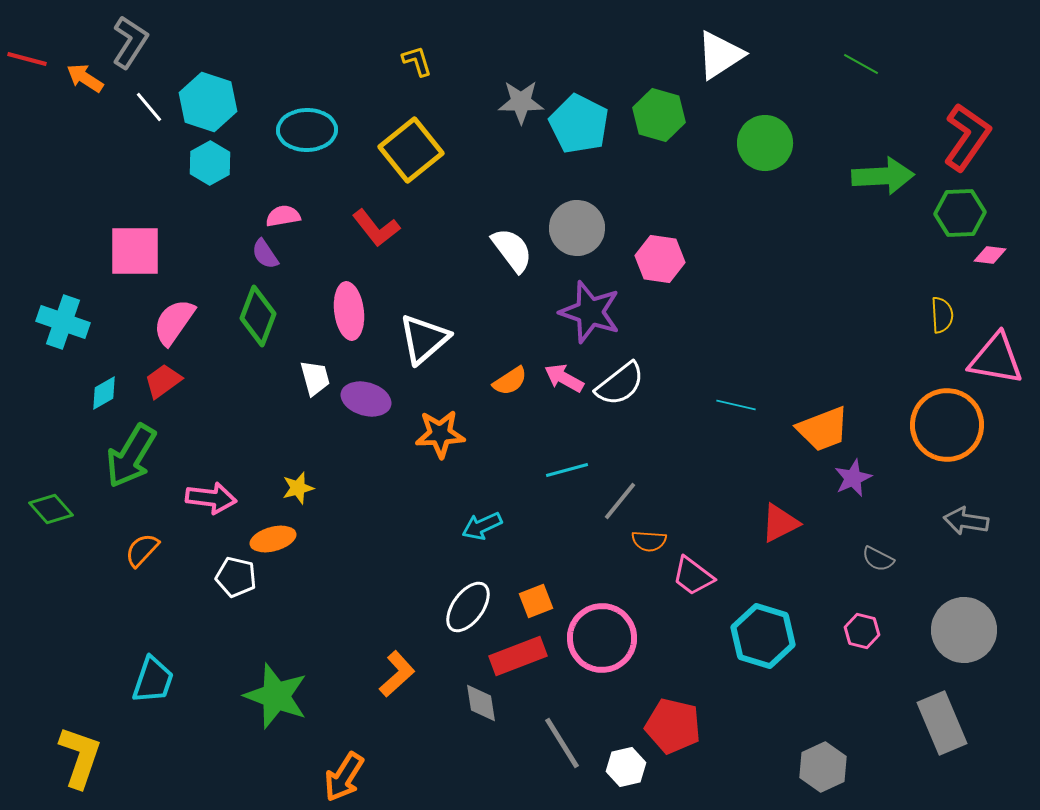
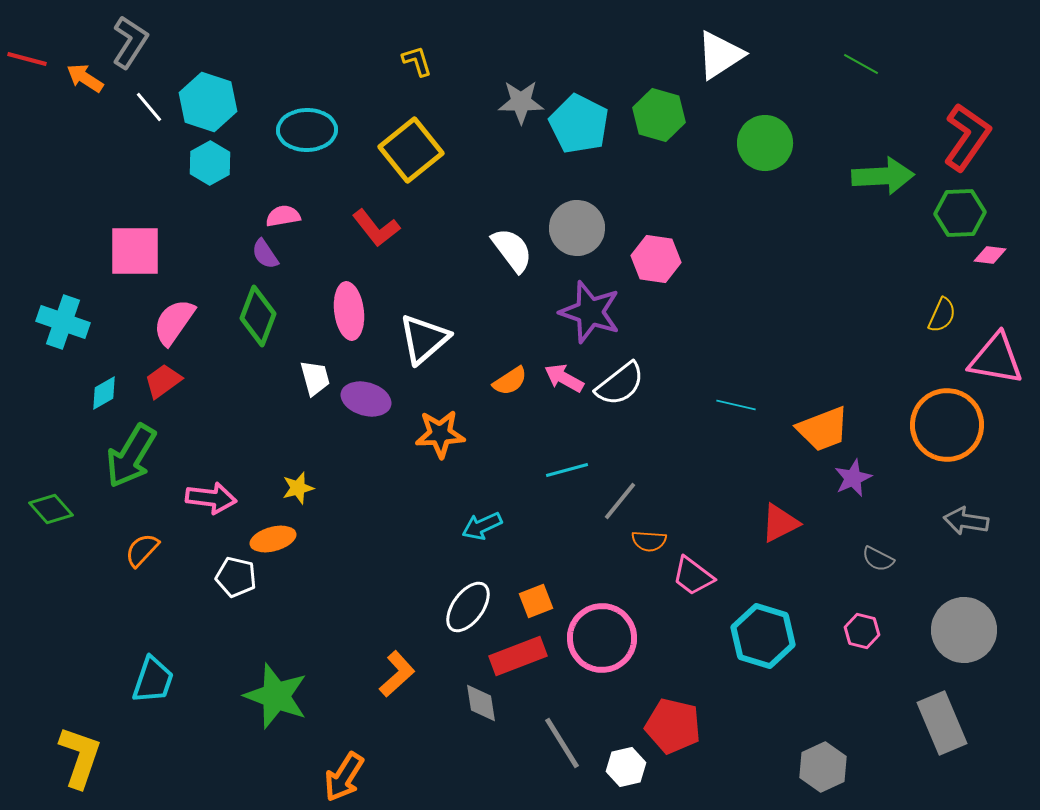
pink hexagon at (660, 259): moved 4 px left
yellow semicircle at (942, 315): rotated 27 degrees clockwise
